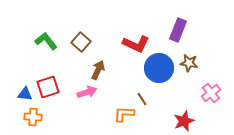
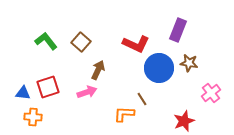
blue triangle: moved 2 px left, 1 px up
